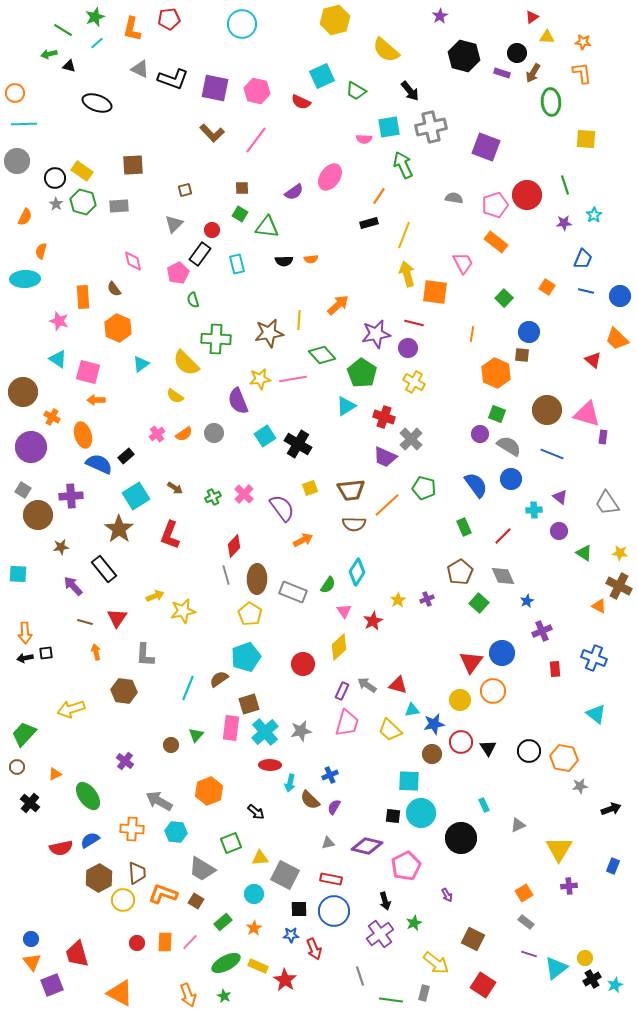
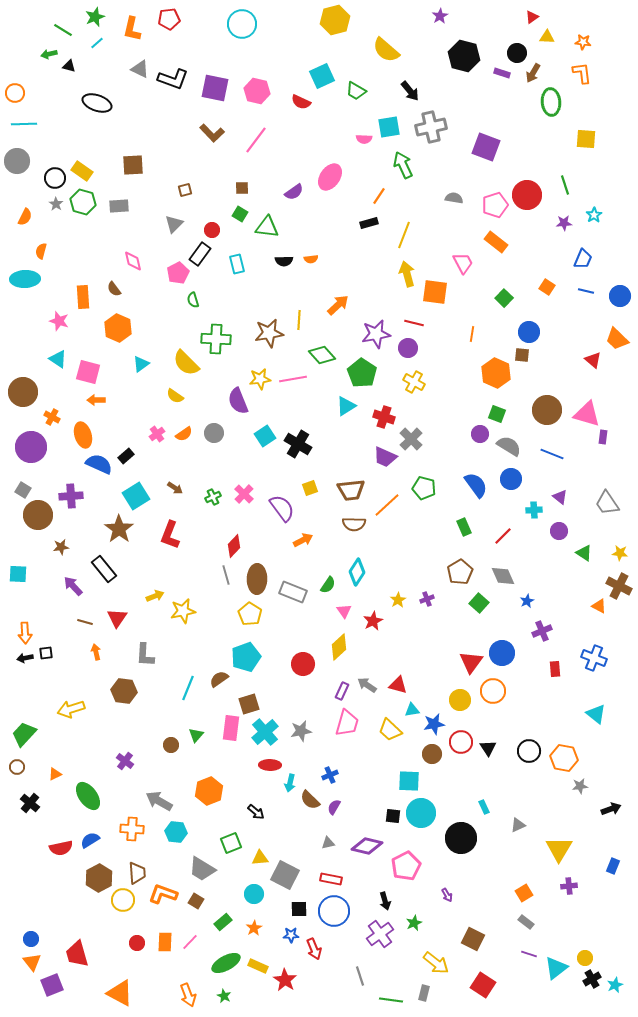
cyan rectangle at (484, 805): moved 2 px down
